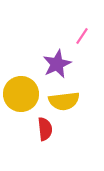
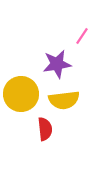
purple star: rotated 16 degrees clockwise
yellow semicircle: moved 1 px up
